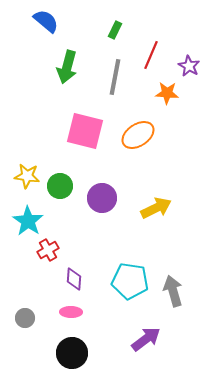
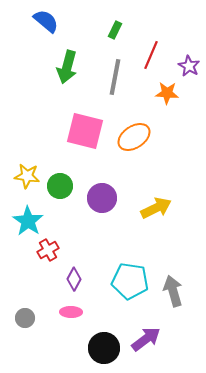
orange ellipse: moved 4 px left, 2 px down
purple diamond: rotated 25 degrees clockwise
black circle: moved 32 px right, 5 px up
